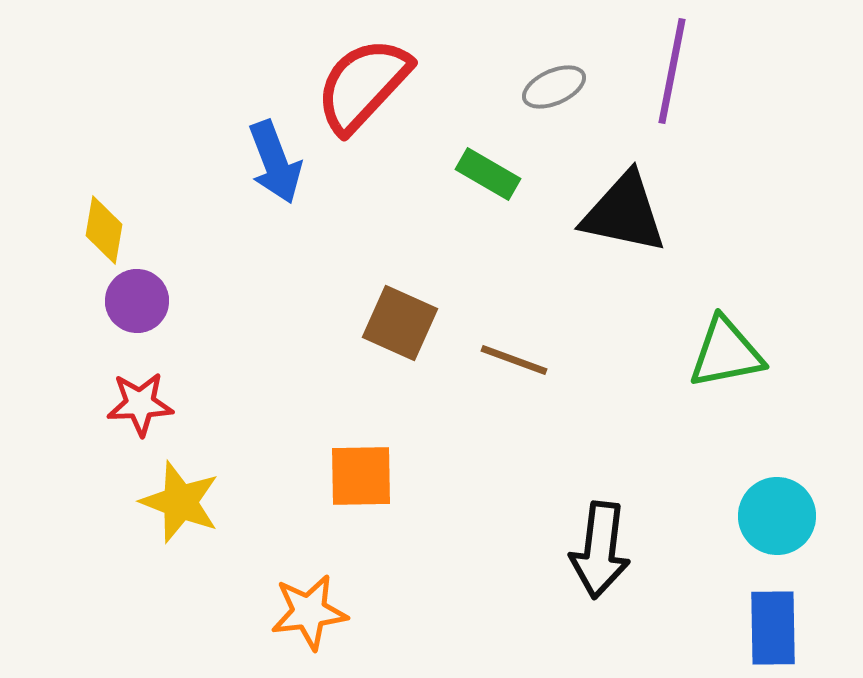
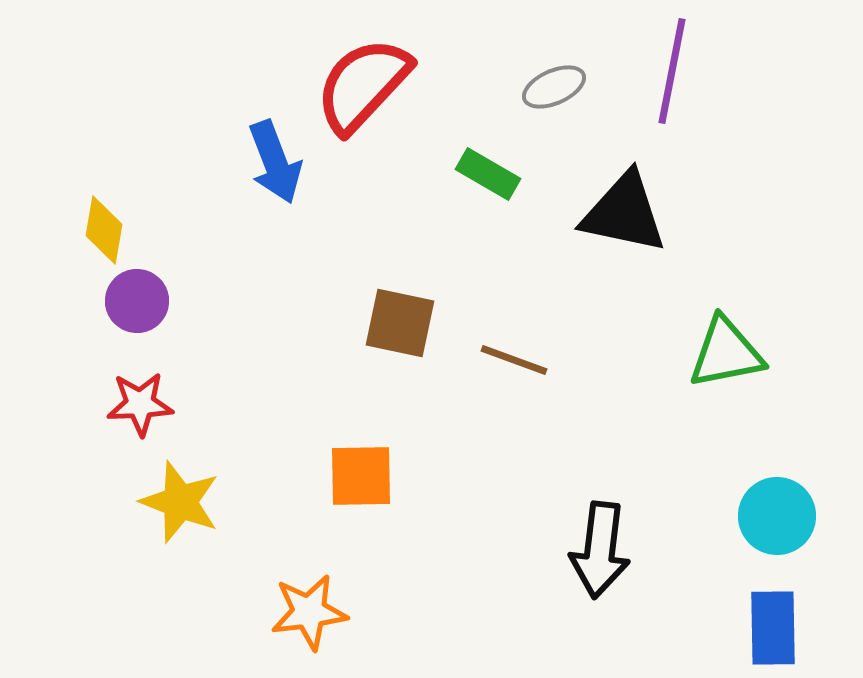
brown square: rotated 12 degrees counterclockwise
